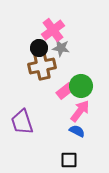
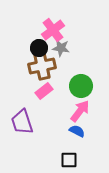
pink rectangle: moved 21 px left
